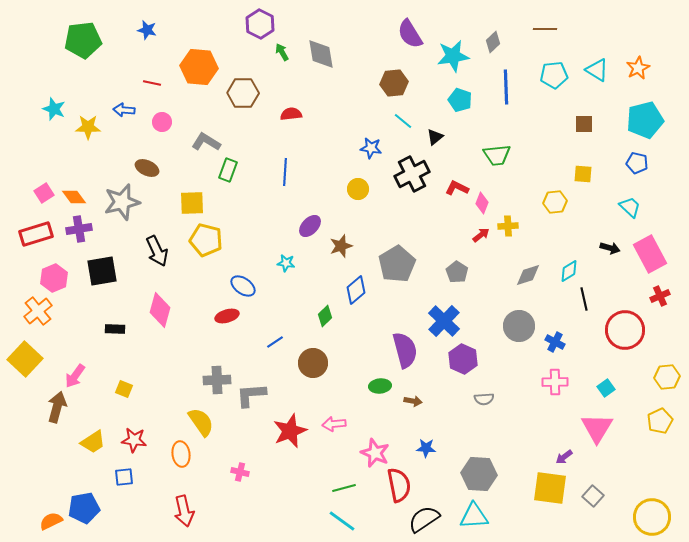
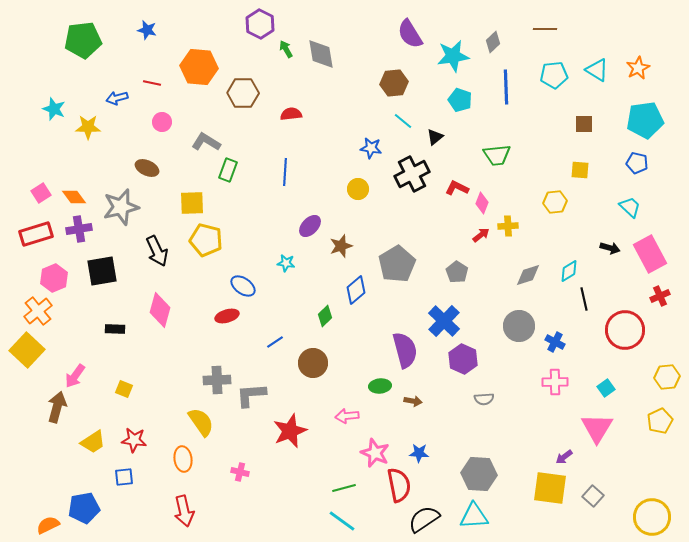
green arrow at (282, 52): moved 4 px right, 3 px up
blue arrow at (124, 110): moved 7 px left, 12 px up; rotated 20 degrees counterclockwise
cyan pentagon at (645, 120): rotated 6 degrees clockwise
yellow square at (583, 174): moved 3 px left, 4 px up
pink square at (44, 193): moved 3 px left
gray star at (122, 202): moved 1 px left, 5 px down
yellow square at (25, 359): moved 2 px right, 9 px up
pink arrow at (334, 424): moved 13 px right, 8 px up
blue star at (426, 448): moved 7 px left, 5 px down
orange ellipse at (181, 454): moved 2 px right, 5 px down
orange semicircle at (51, 521): moved 3 px left, 4 px down
